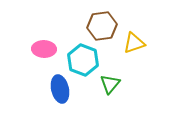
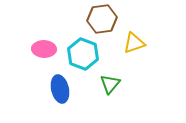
brown hexagon: moved 7 px up
cyan hexagon: moved 6 px up
